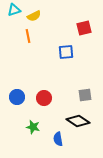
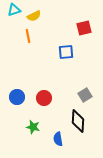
gray square: rotated 24 degrees counterclockwise
black diamond: rotated 60 degrees clockwise
